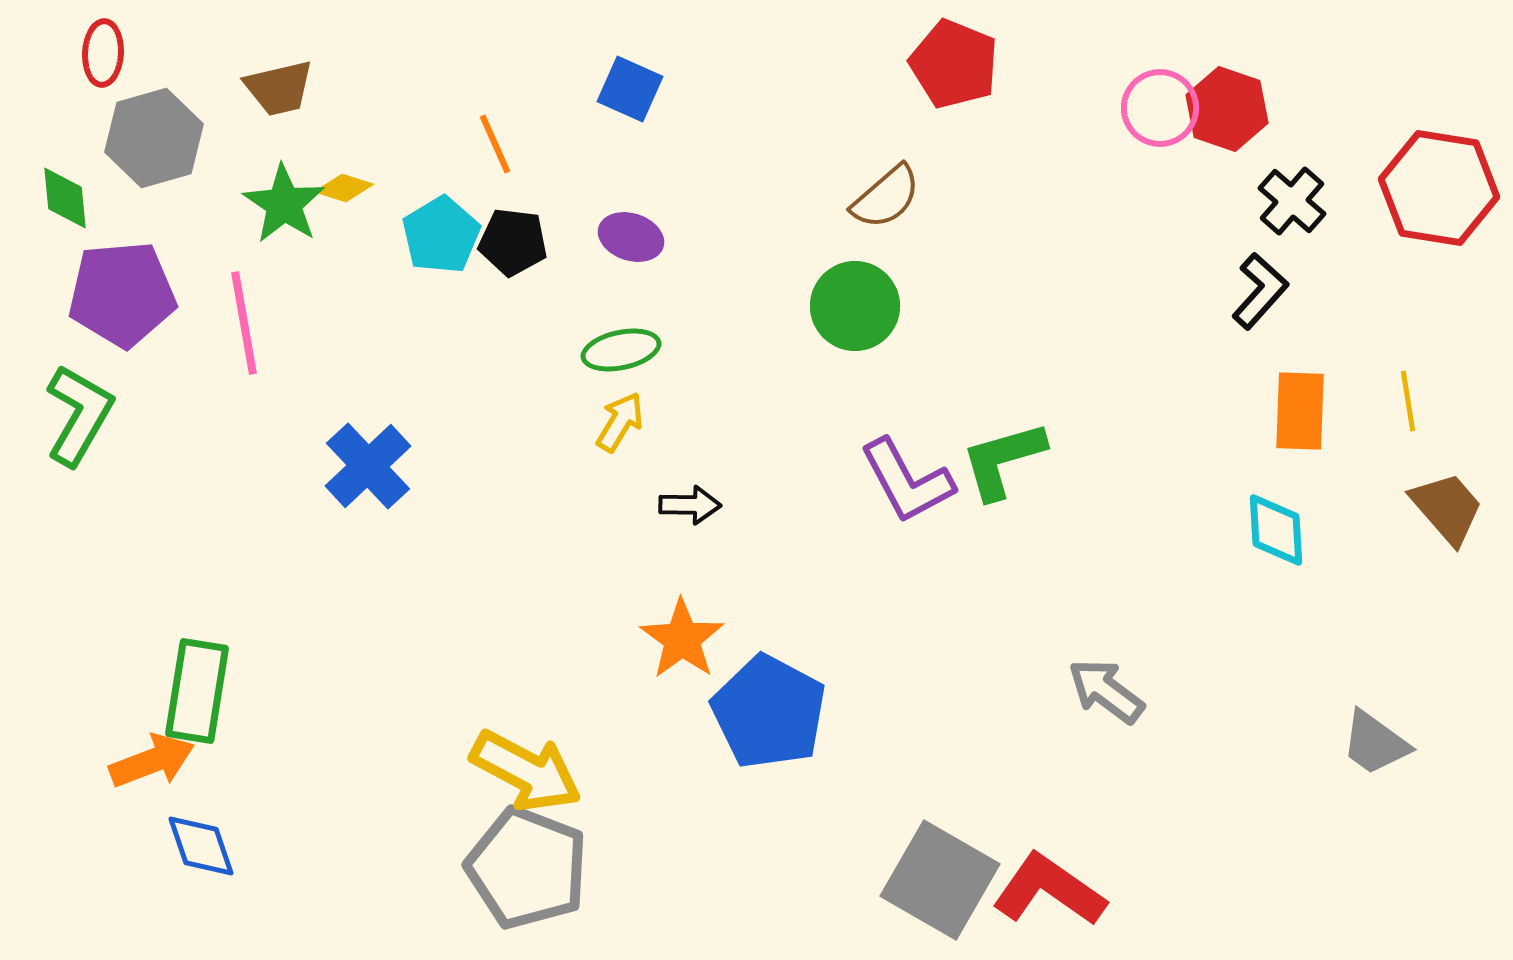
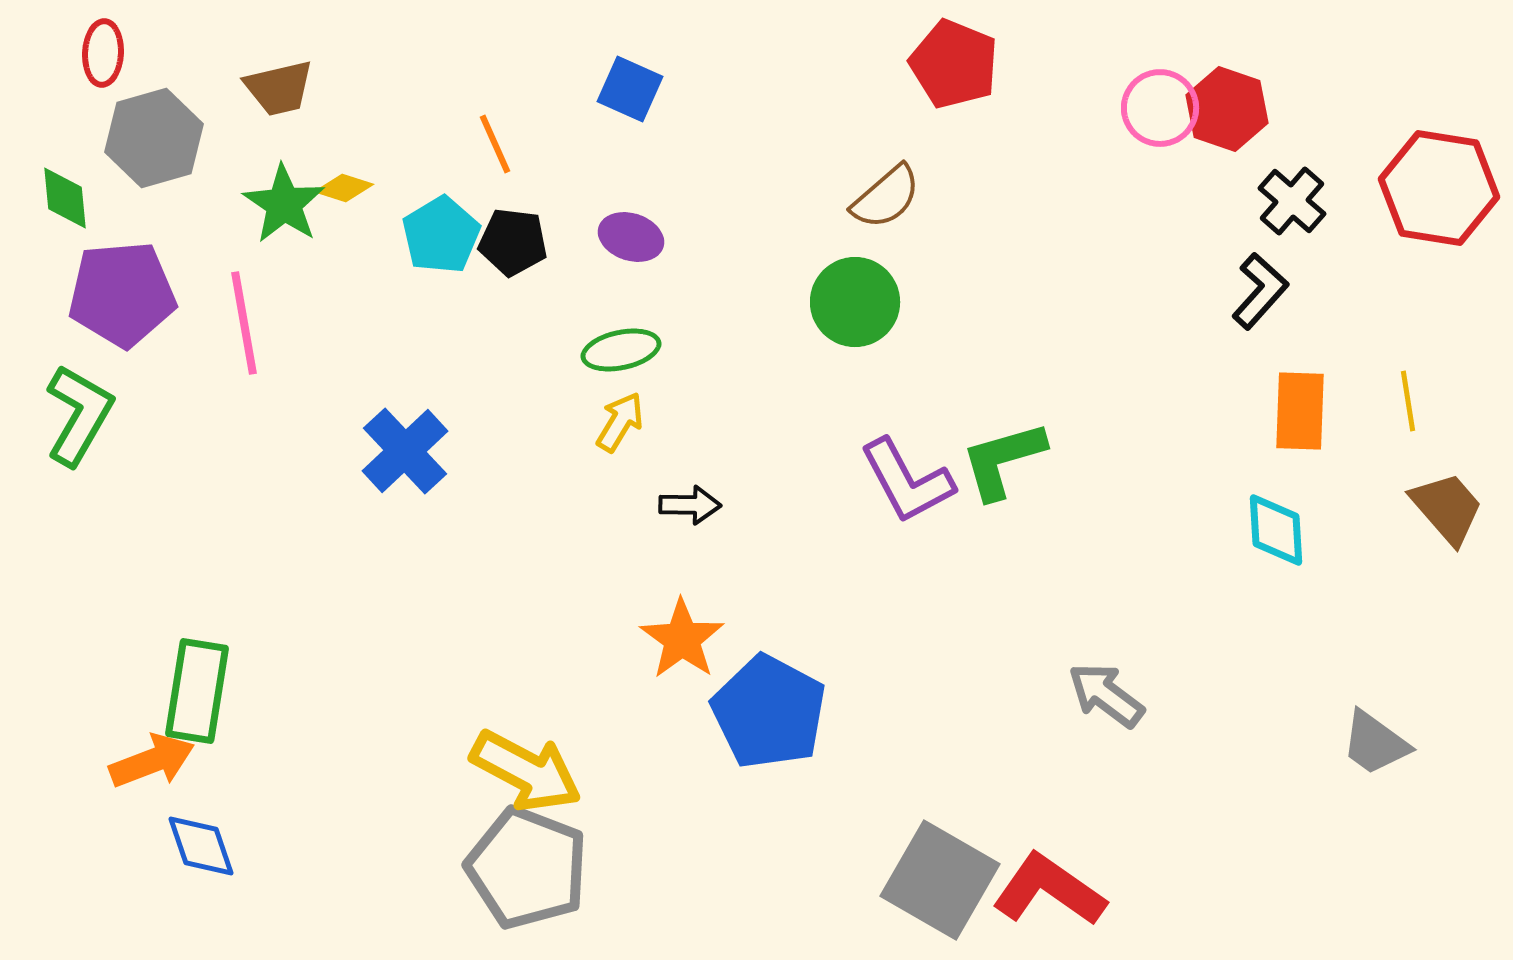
green circle at (855, 306): moved 4 px up
blue cross at (368, 466): moved 37 px right, 15 px up
gray arrow at (1106, 691): moved 4 px down
